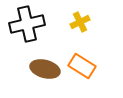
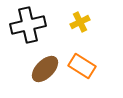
black cross: moved 1 px right, 1 px down
brown ellipse: rotated 60 degrees counterclockwise
